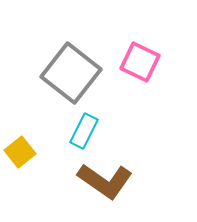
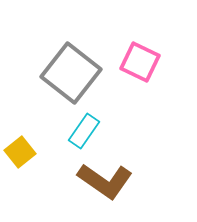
cyan rectangle: rotated 8 degrees clockwise
